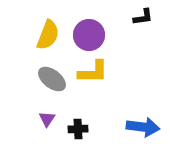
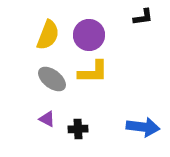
purple triangle: rotated 36 degrees counterclockwise
